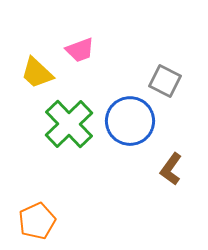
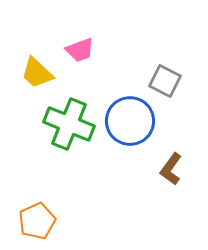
green cross: rotated 24 degrees counterclockwise
